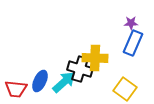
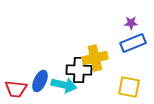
blue rectangle: rotated 45 degrees clockwise
yellow cross: rotated 15 degrees counterclockwise
black cross: moved 1 px left, 1 px down; rotated 15 degrees counterclockwise
cyan arrow: moved 3 px down; rotated 55 degrees clockwise
yellow square: moved 4 px right, 2 px up; rotated 25 degrees counterclockwise
